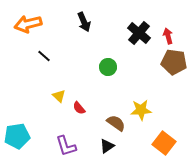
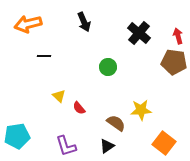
red arrow: moved 10 px right
black line: rotated 40 degrees counterclockwise
